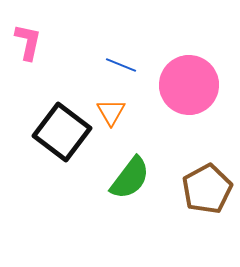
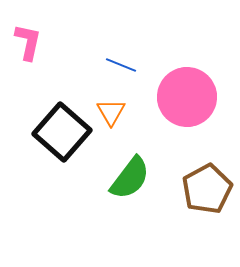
pink circle: moved 2 px left, 12 px down
black square: rotated 4 degrees clockwise
